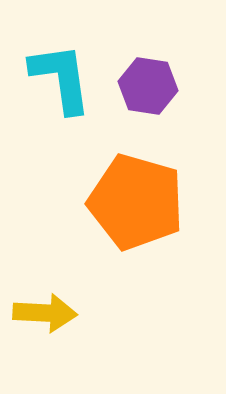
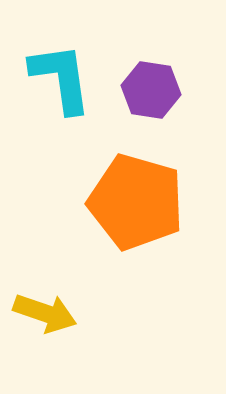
purple hexagon: moved 3 px right, 4 px down
yellow arrow: rotated 16 degrees clockwise
